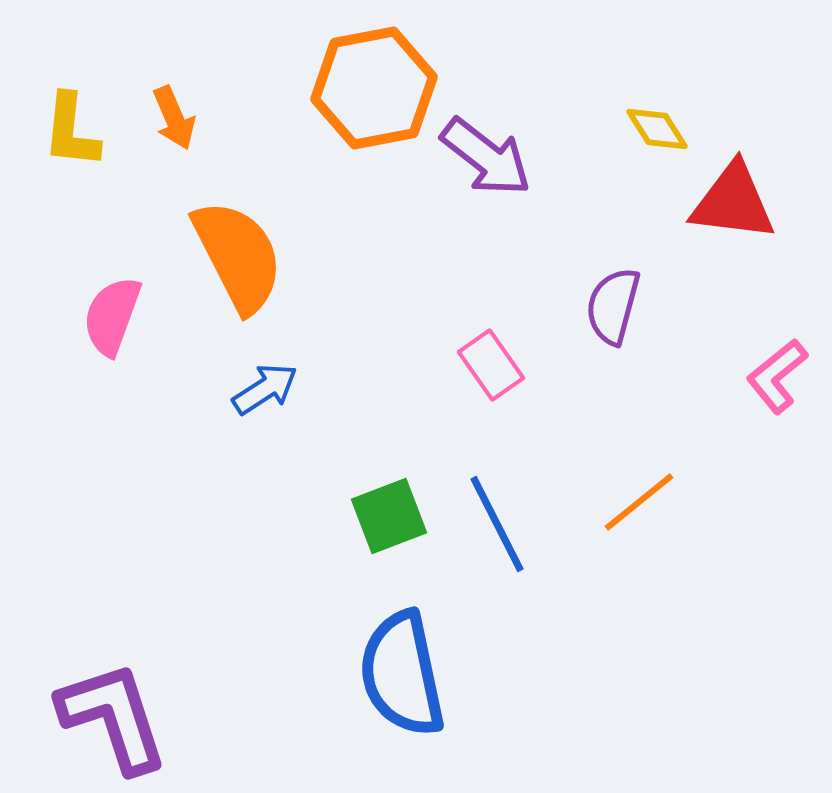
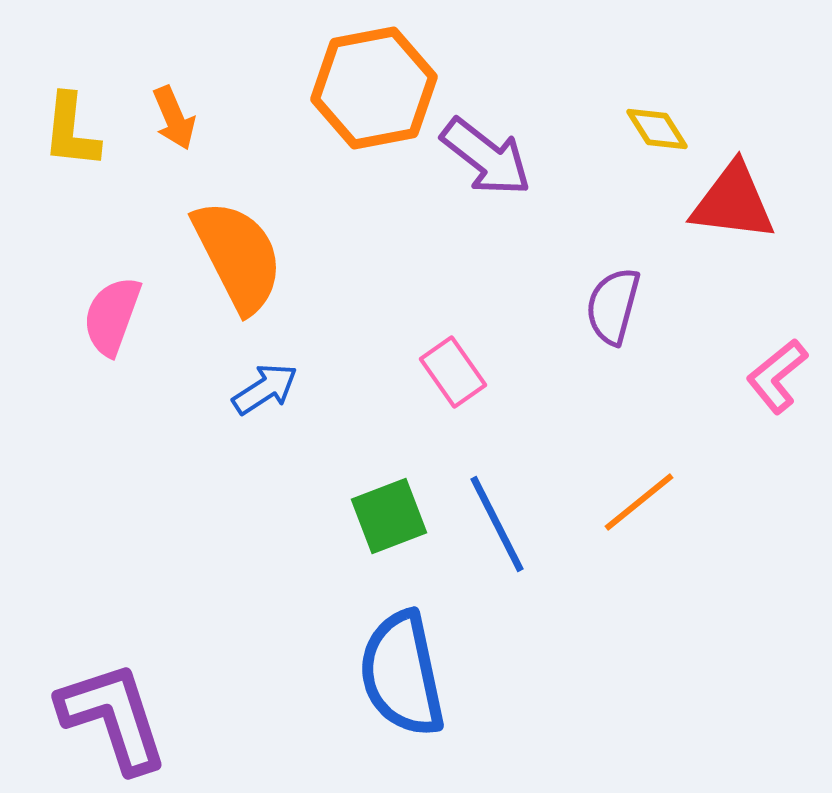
pink rectangle: moved 38 px left, 7 px down
